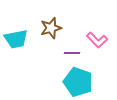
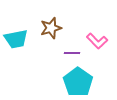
pink L-shape: moved 1 px down
cyan pentagon: rotated 16 degrees clockwise
